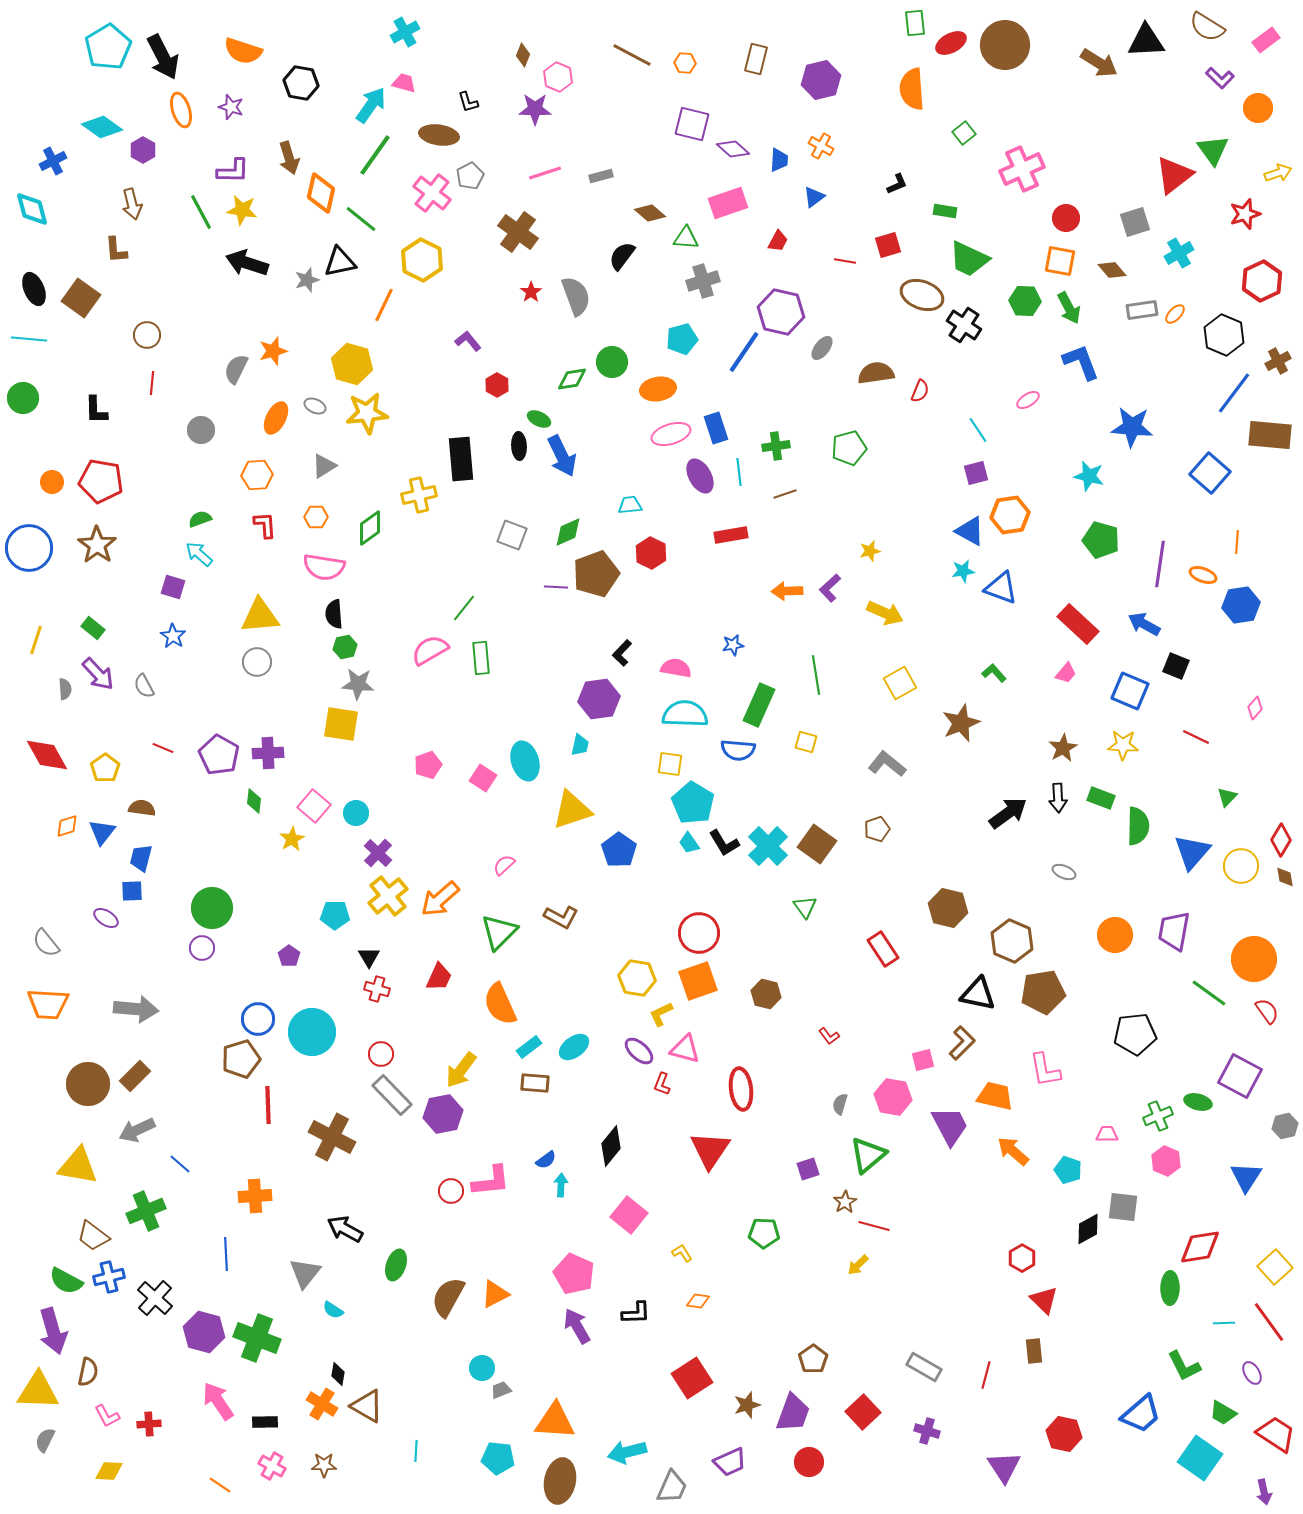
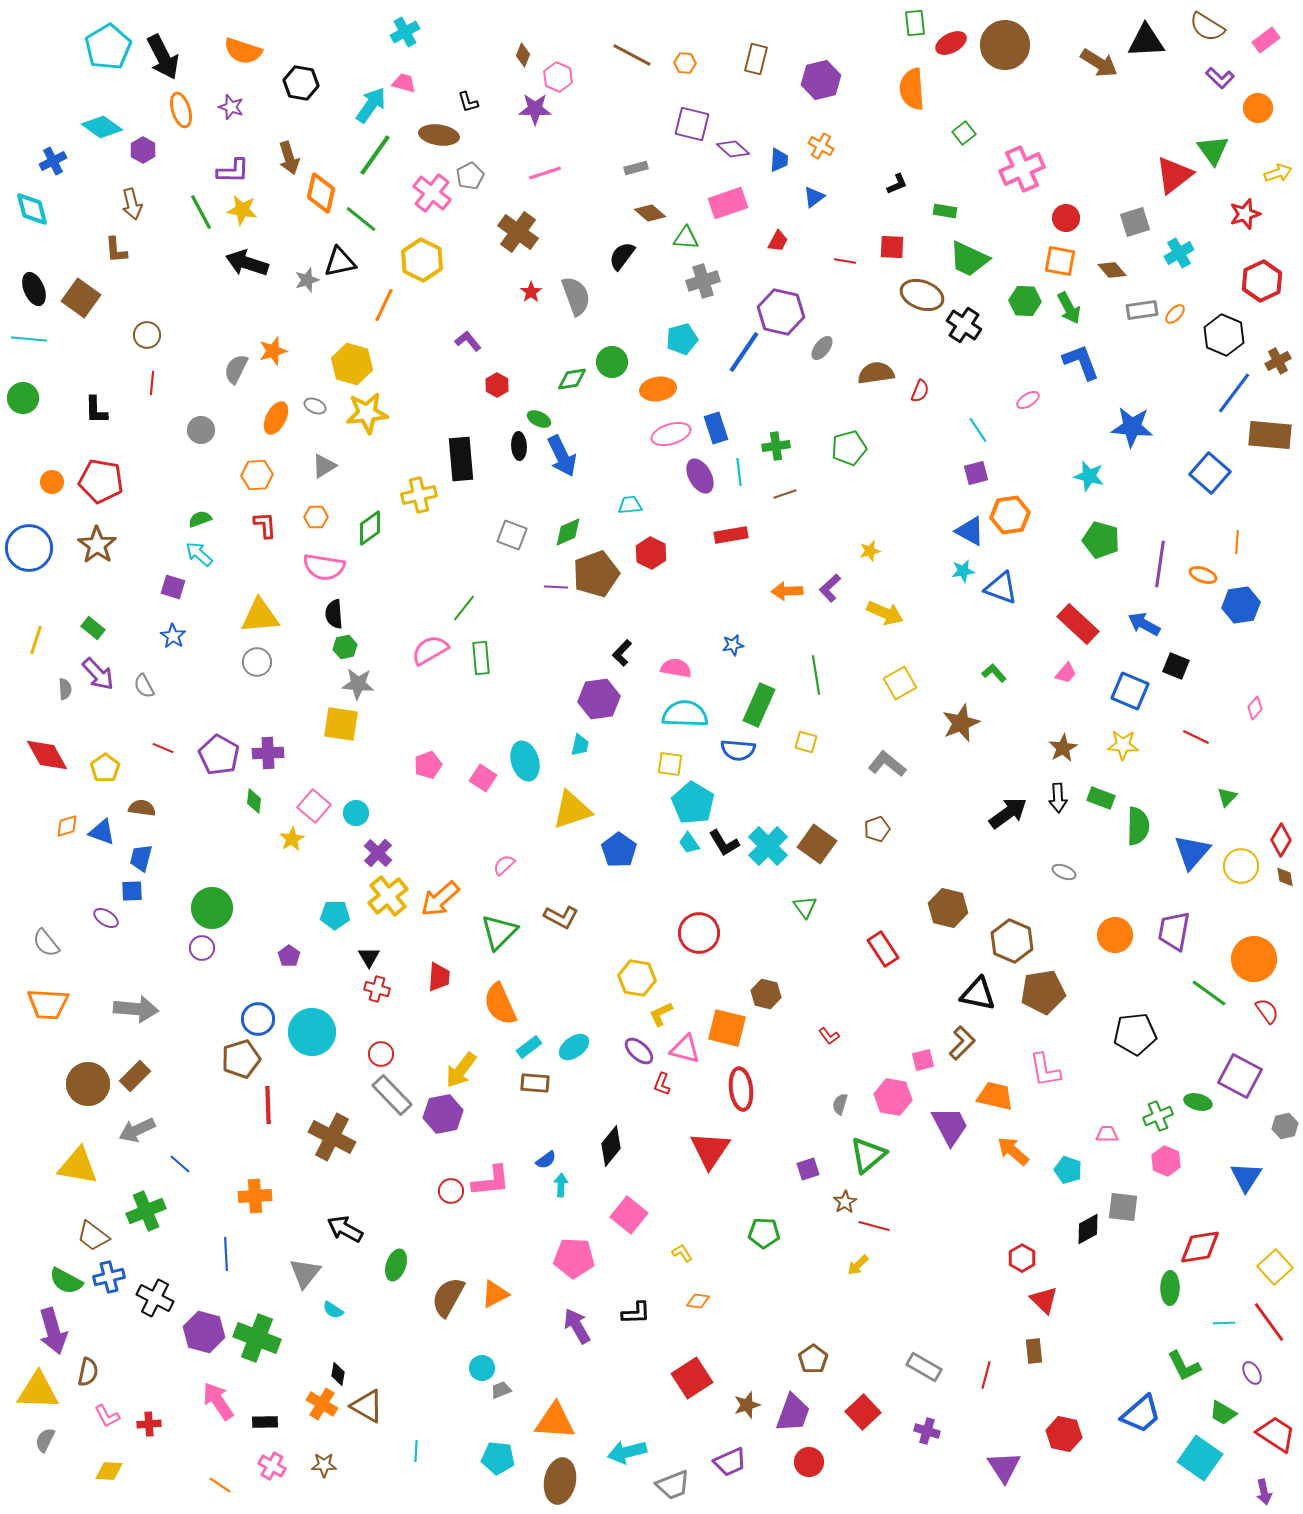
gray rectangle at (601, 176): moved 35 px right, 8 px up
red square at (888, 245): moved 4 px right, 2 px down; rotated 20 degrees clockwise
blue triangle at (102, 832): rotated 48 degrees counterclockwise
red trapezoid at (439, 977): rotated 20 degrees counterclockwise
orange square at (698, 981): moved 29 px right, 47 px down; rotated 33 degrees clockwise
pink pentagon at (574, 1274): moved 16 px up; rotated 21 degrees counterclockwise
black cross at (155, 1298): rotated 15 degrees counterclockwise
gray trapezoid at (672, 1487): moved 1 px right, 2 px up; rotated 45 degrees clockwise
